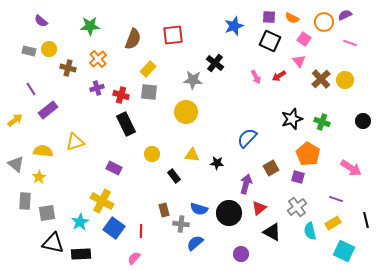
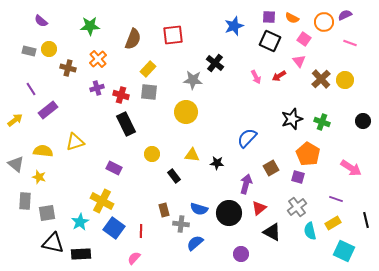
yellow star at (39, 177): rotated 24 degrees counterclockwise
